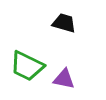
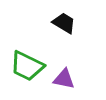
black trapezoid: rotated 15 degrees clockwise
